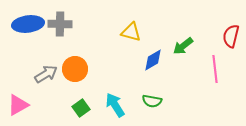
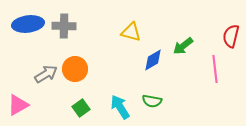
gray cross: moved 4 px right, 2 px down
cyan arrow: moved 5 px right, 2 px down
